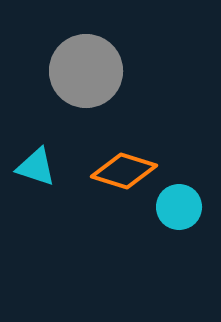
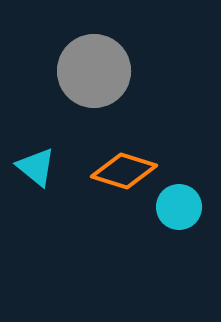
gray circle: moved 8 px right
cyan triangle: rotated 21 degrees clockwise
